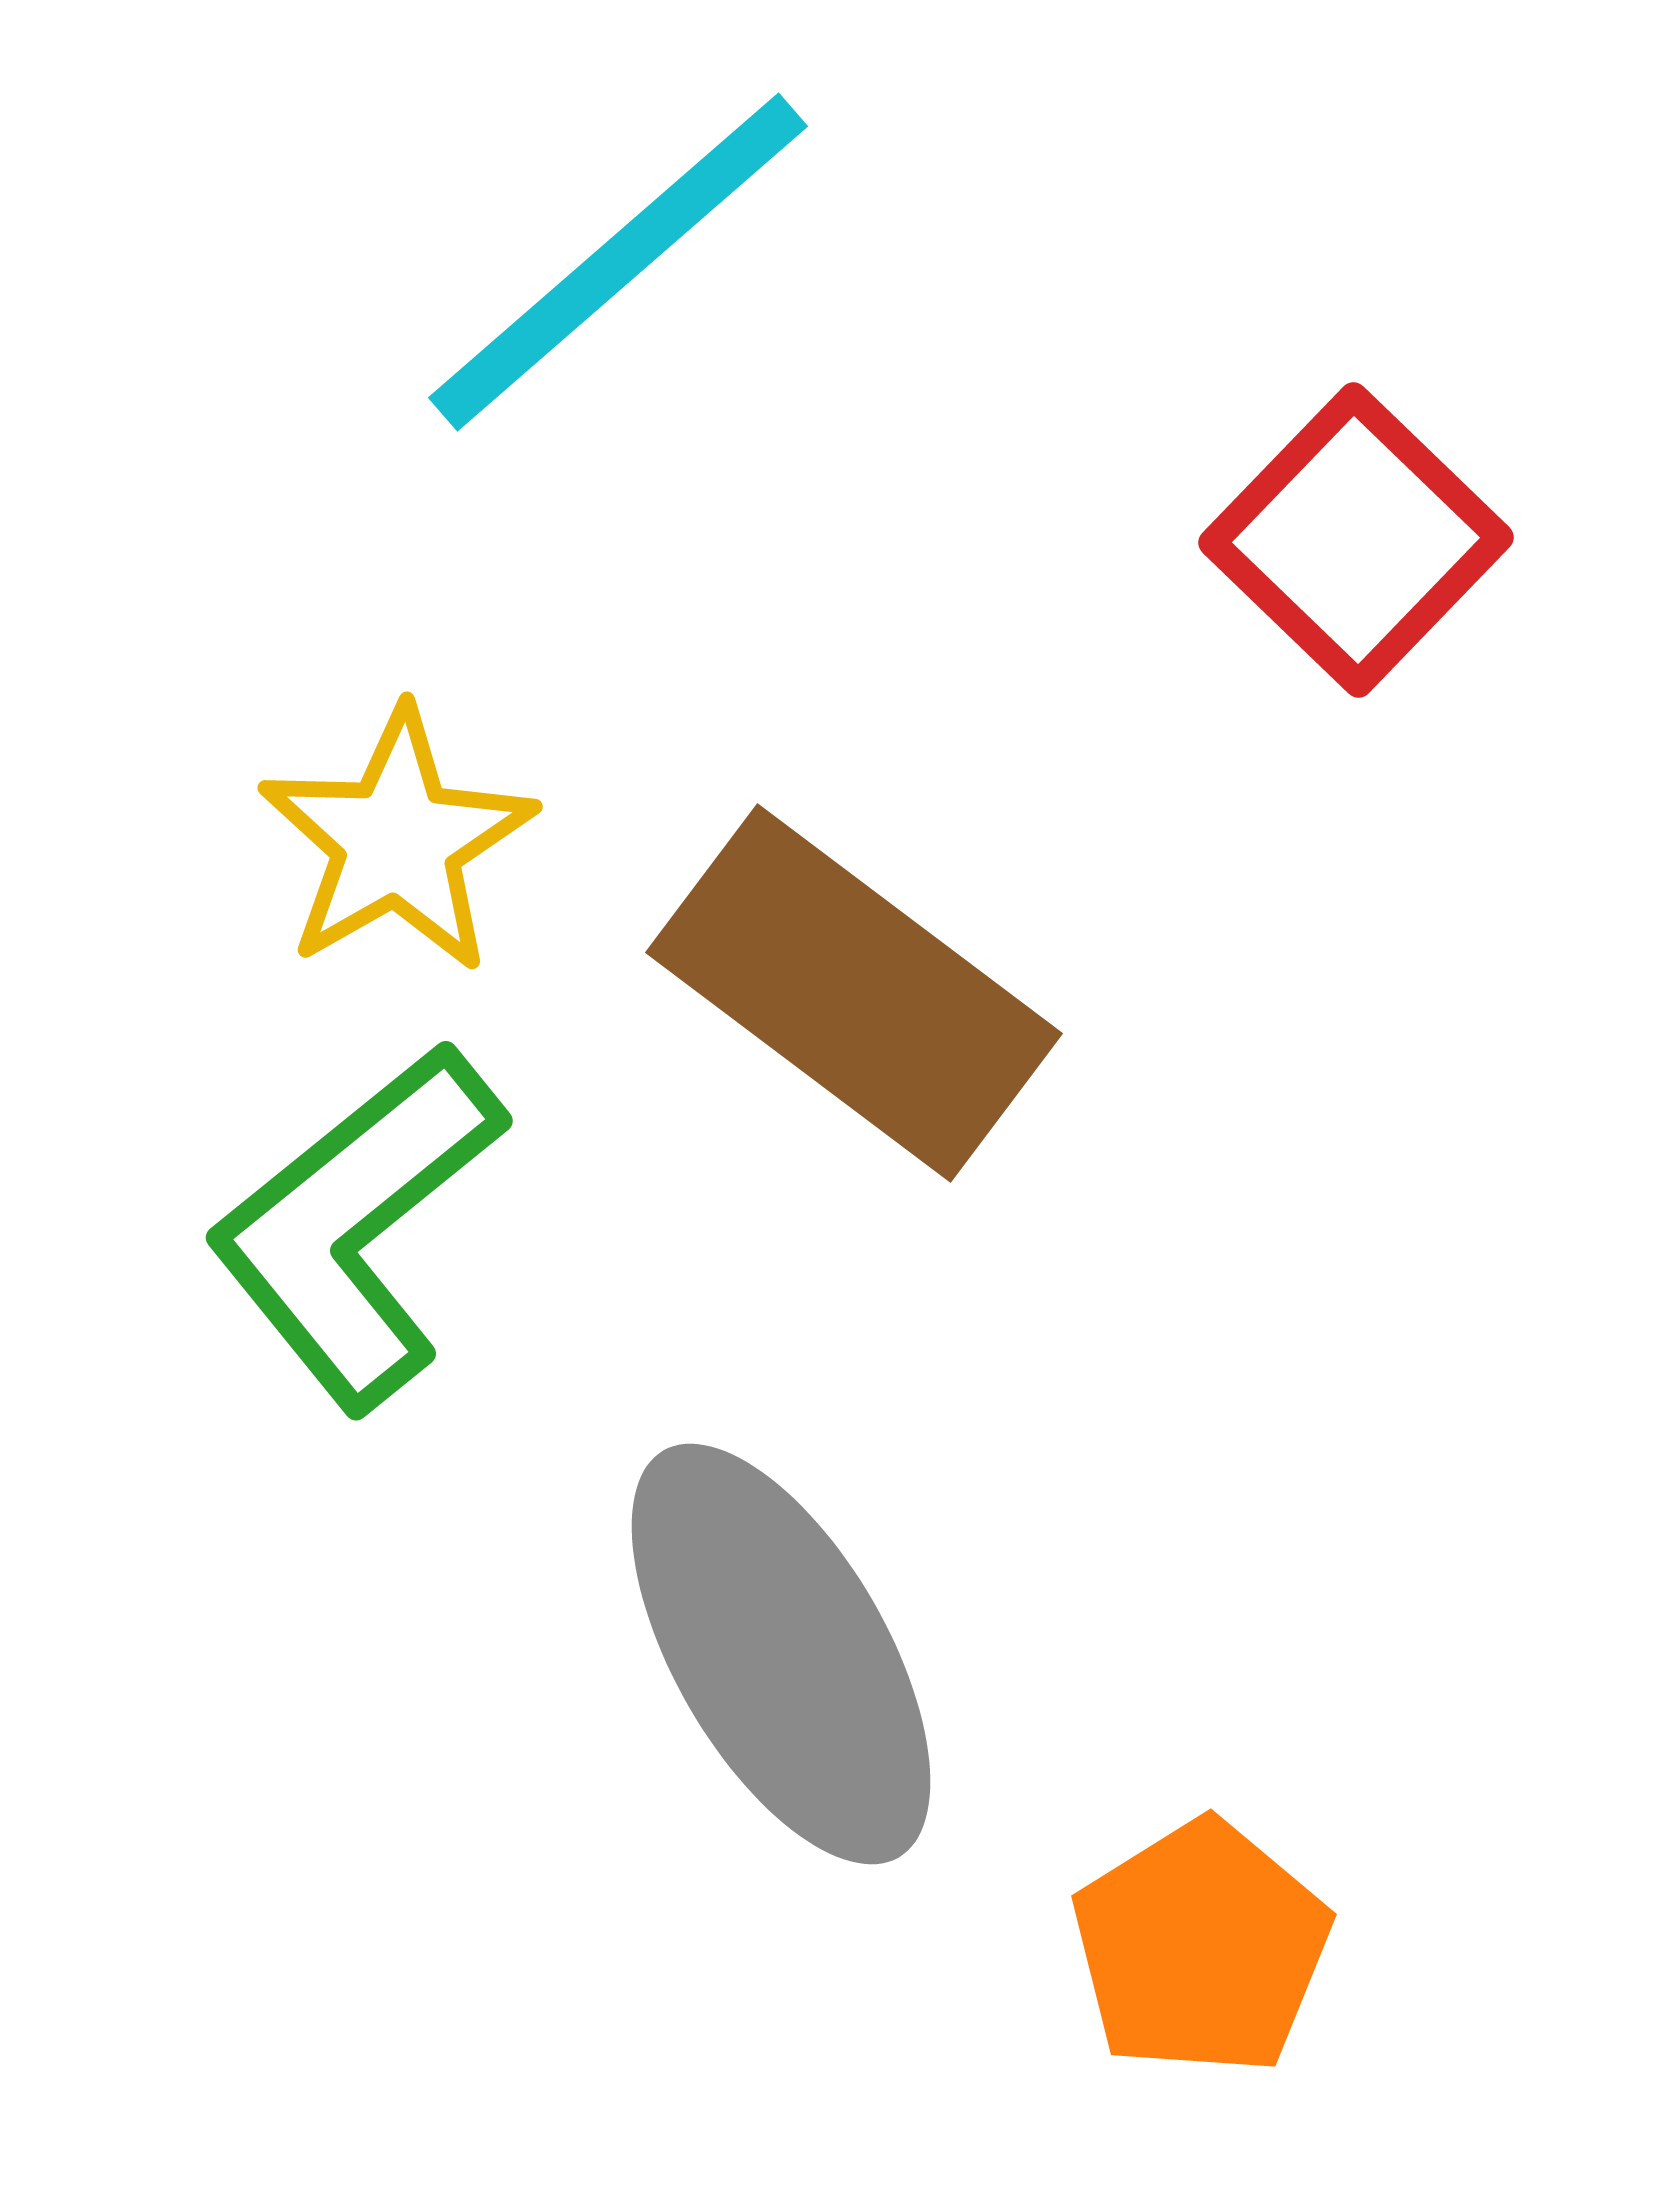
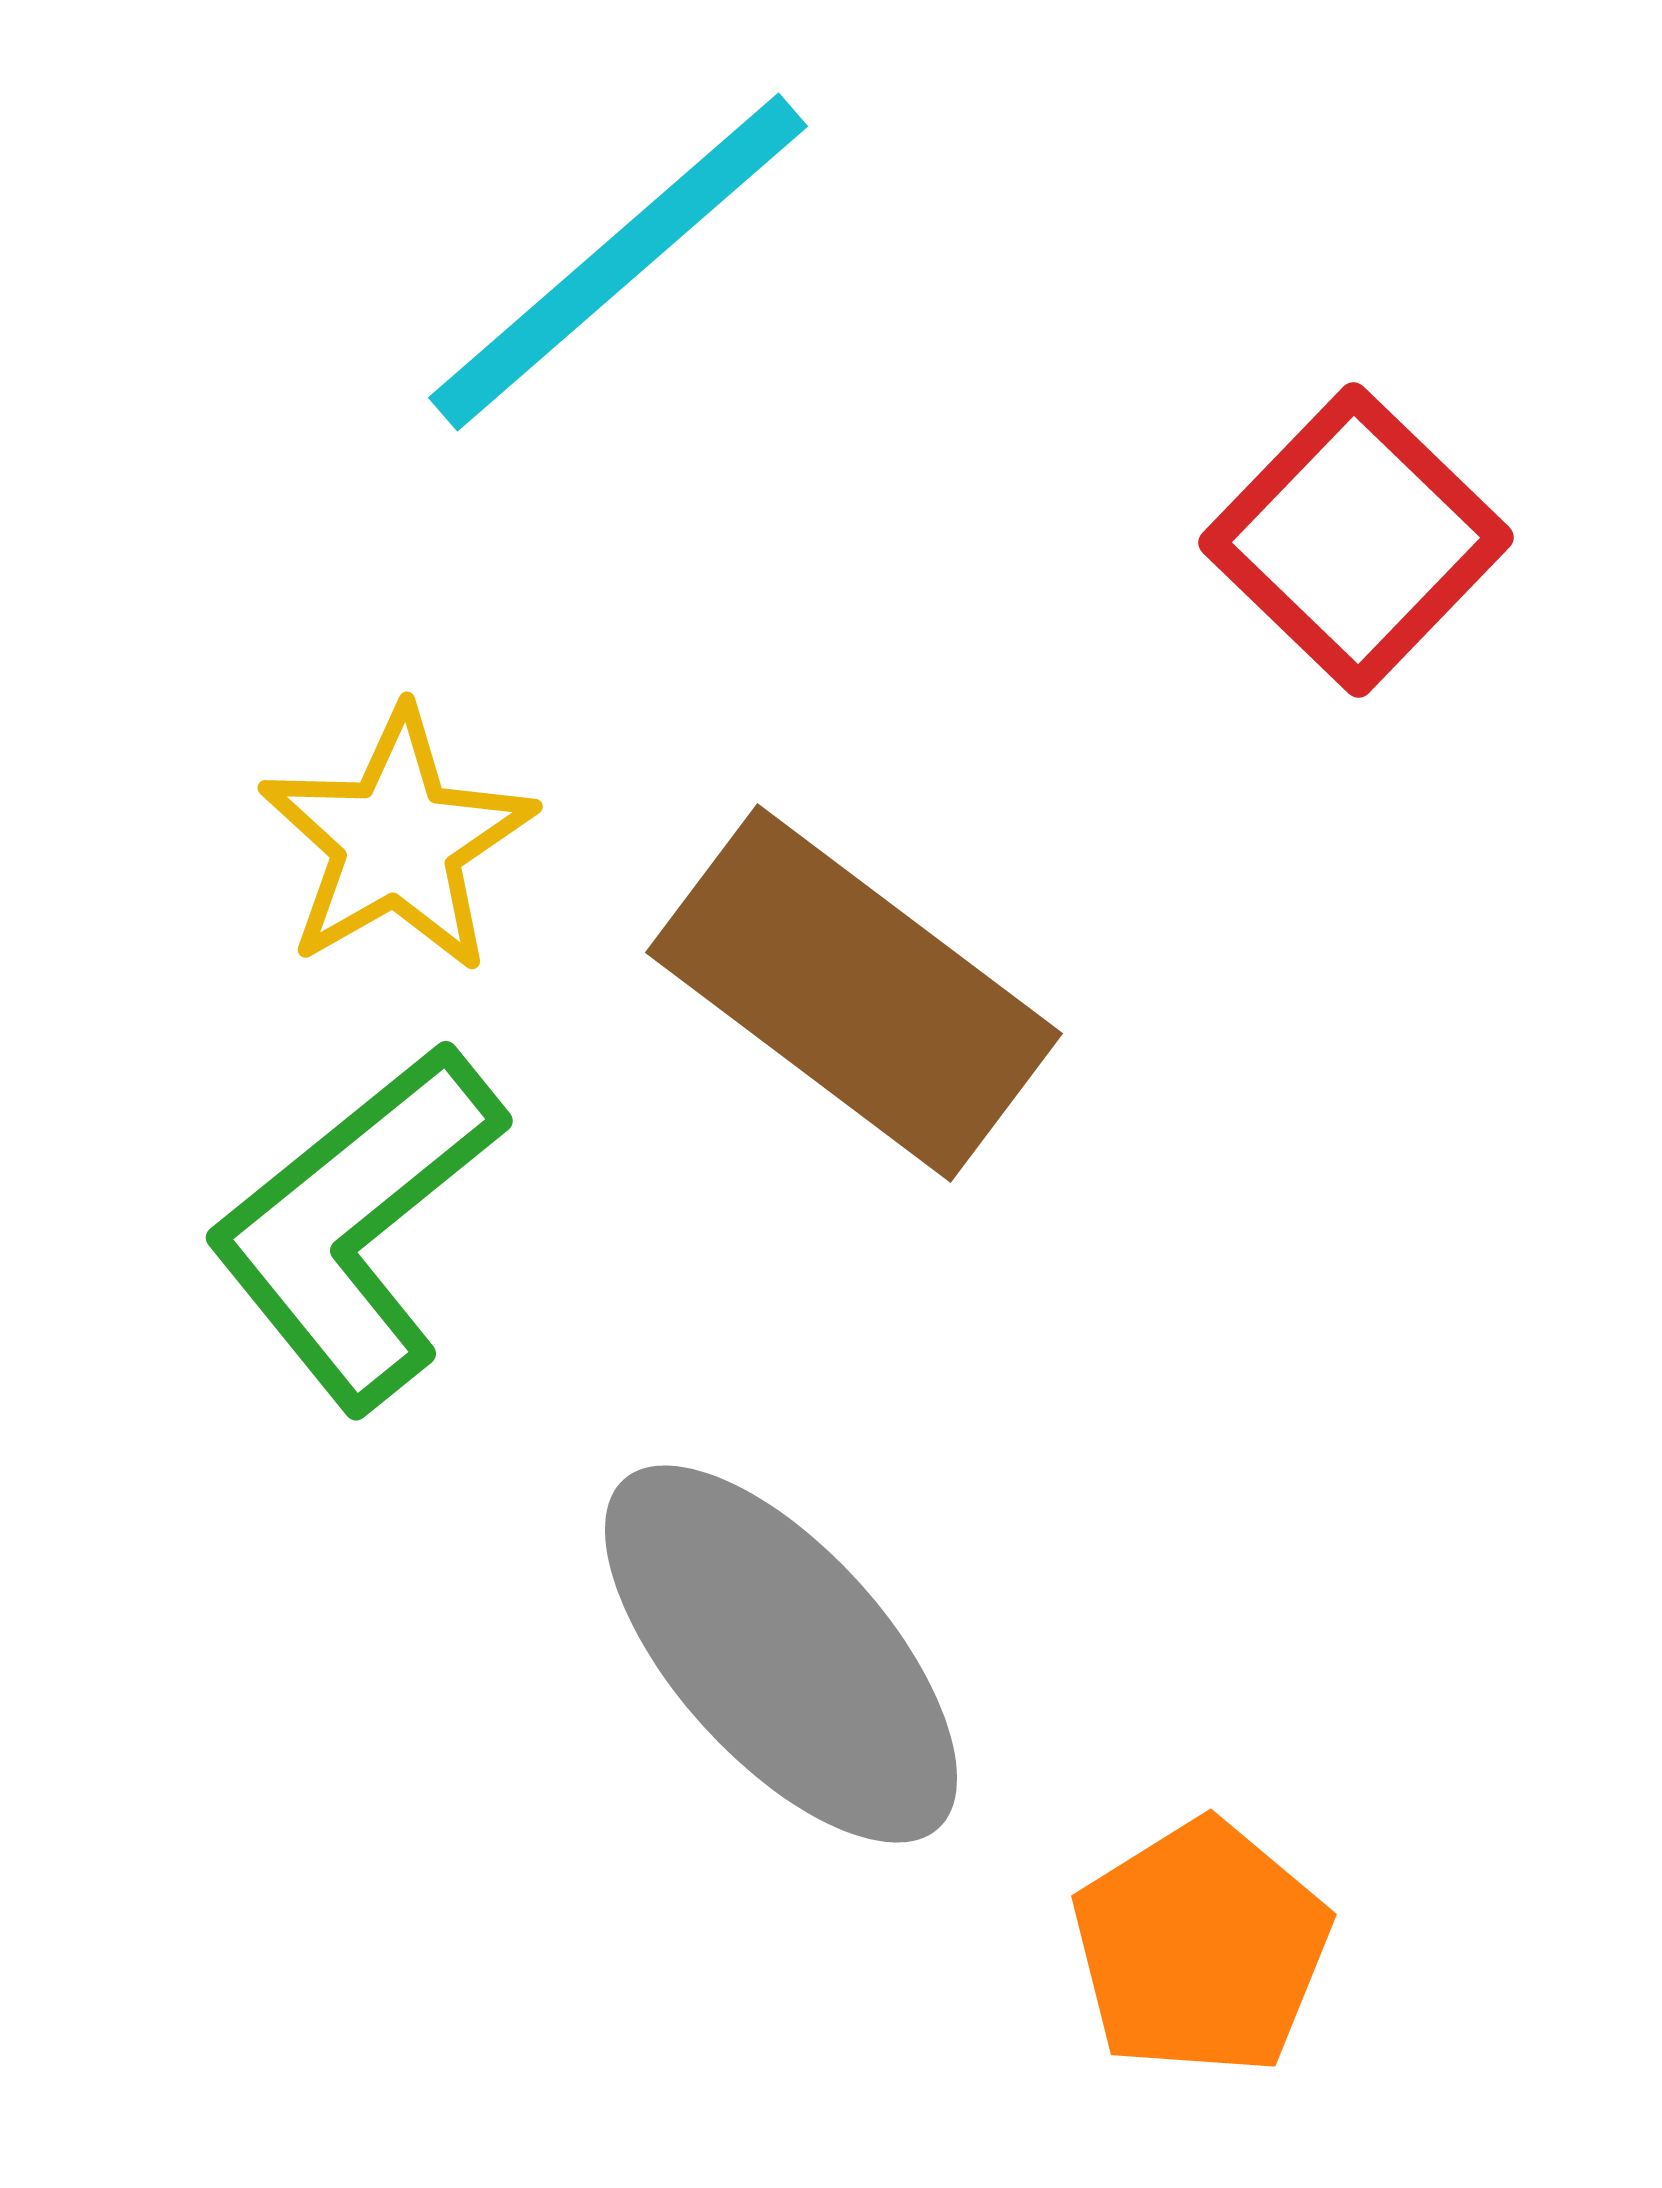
gray ellipse: rotated 12 degrees counterclockwise
